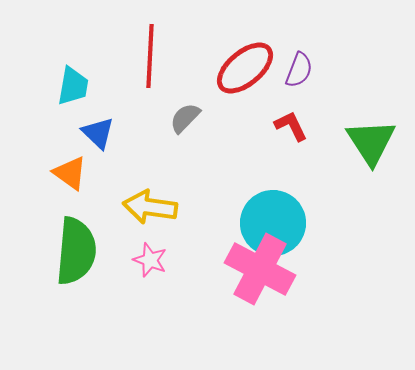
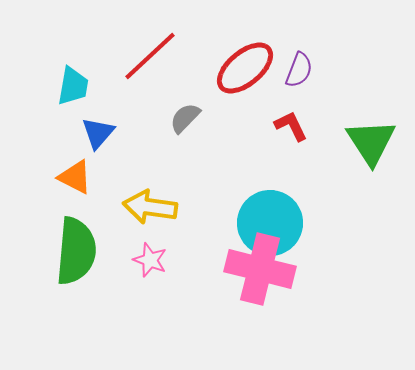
red line: rotated 44 degrees clockwise
blue triangle: rotated 27 degrees clockwise
orange triangle: moved 5 px right, 4 px down; rotated 9 degrees counterclockwise
cyan circle: moved 3 px left
pink cross: rotated 14 degrees counterclockwise
